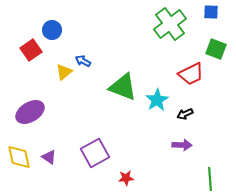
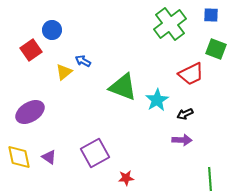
blue square: moved 3 px down
purple arrow: moved 5 px up
